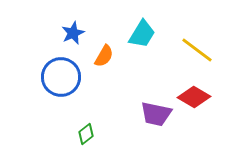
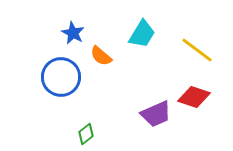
blue star: rotated 20 degrees counterclockwise
orange semicircle: moved 3 px left; rotated 100 degrees clockwise
red diamond: rotated 12 degrees counterclockwise
purple trapezoid: rotated 36 degrees counterclockwise
